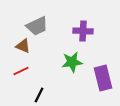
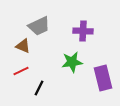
gray trapezoid: moved 2 px right
black line: moved 7 px up
